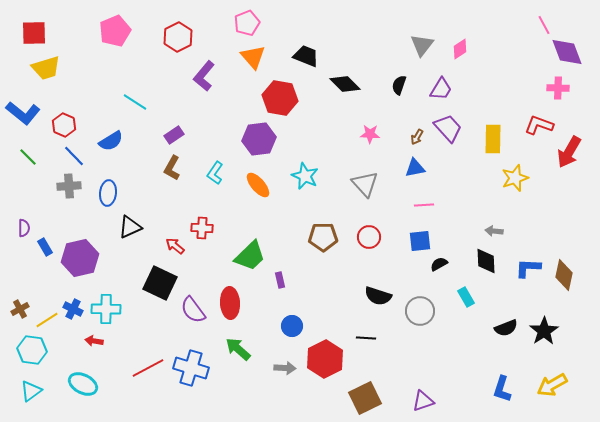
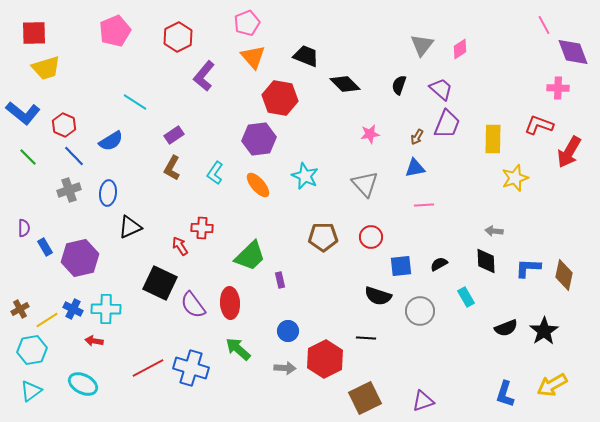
purple diamond at (567, 52): moved 6 px right
purple trapezoid at (441, 89): rotated 80 degrees counterclockwise
purple trapezoid at (448, 128): moved 1 px left, 4 px up; rotated 64 degrees clockwise
pink star at (370, 134): rotated 12 degrees counterclockwise
gray cross at (69, 186): moved 4 px down; rotated 15 degrees counterclockwise
red circle at (369, 237): moved 2 px right
blue square at (420, 241): moved 19 px left, 25 px down
red arrow at (175, 246): moved 5 px right; rotated 18 degrees clockwise
purple semicircle at (193, 310): moved 5 px up
blue circle at (292, 326): moved 4 px left, 5 px down
cyan hexagon at (32, 350): rotated 16 degrees counterclockwise
blue L-shape at (502, 389): moved 3 px right, 5 px down
